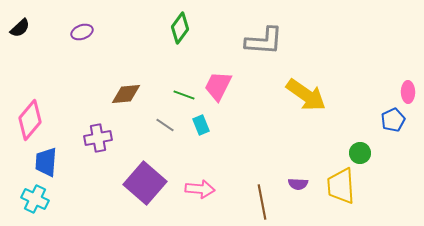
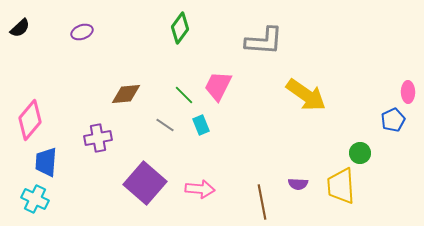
green line: rotated 25 degrees clockwise
